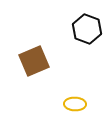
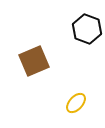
yellow ellipse: moved 1 px right, 1 px up; rotated 50 degrees counterclockwise
